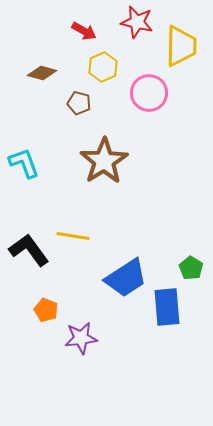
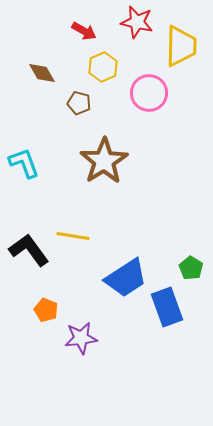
brown diamond: rotated 44 degrees clockwise
blue rectangle: rotated 15 degrees counterclockwise
